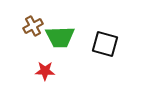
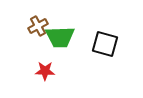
brown cross: moved 5 px right
